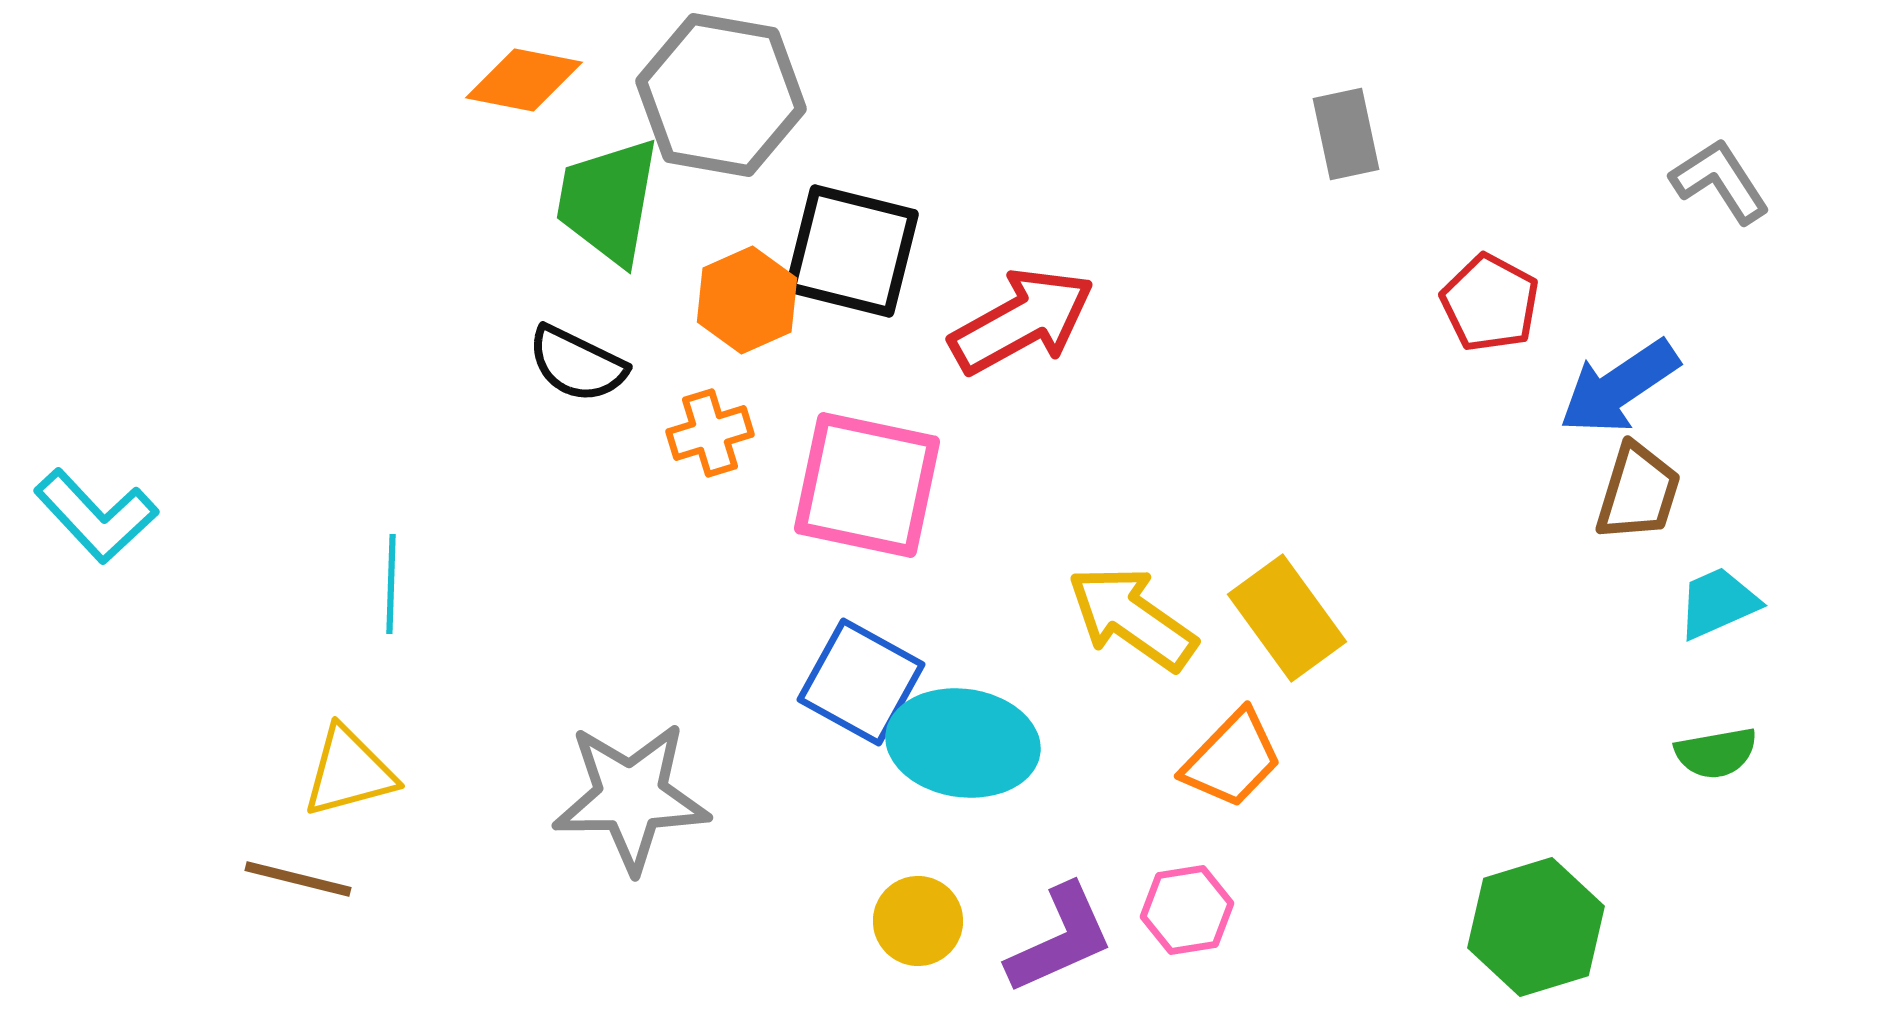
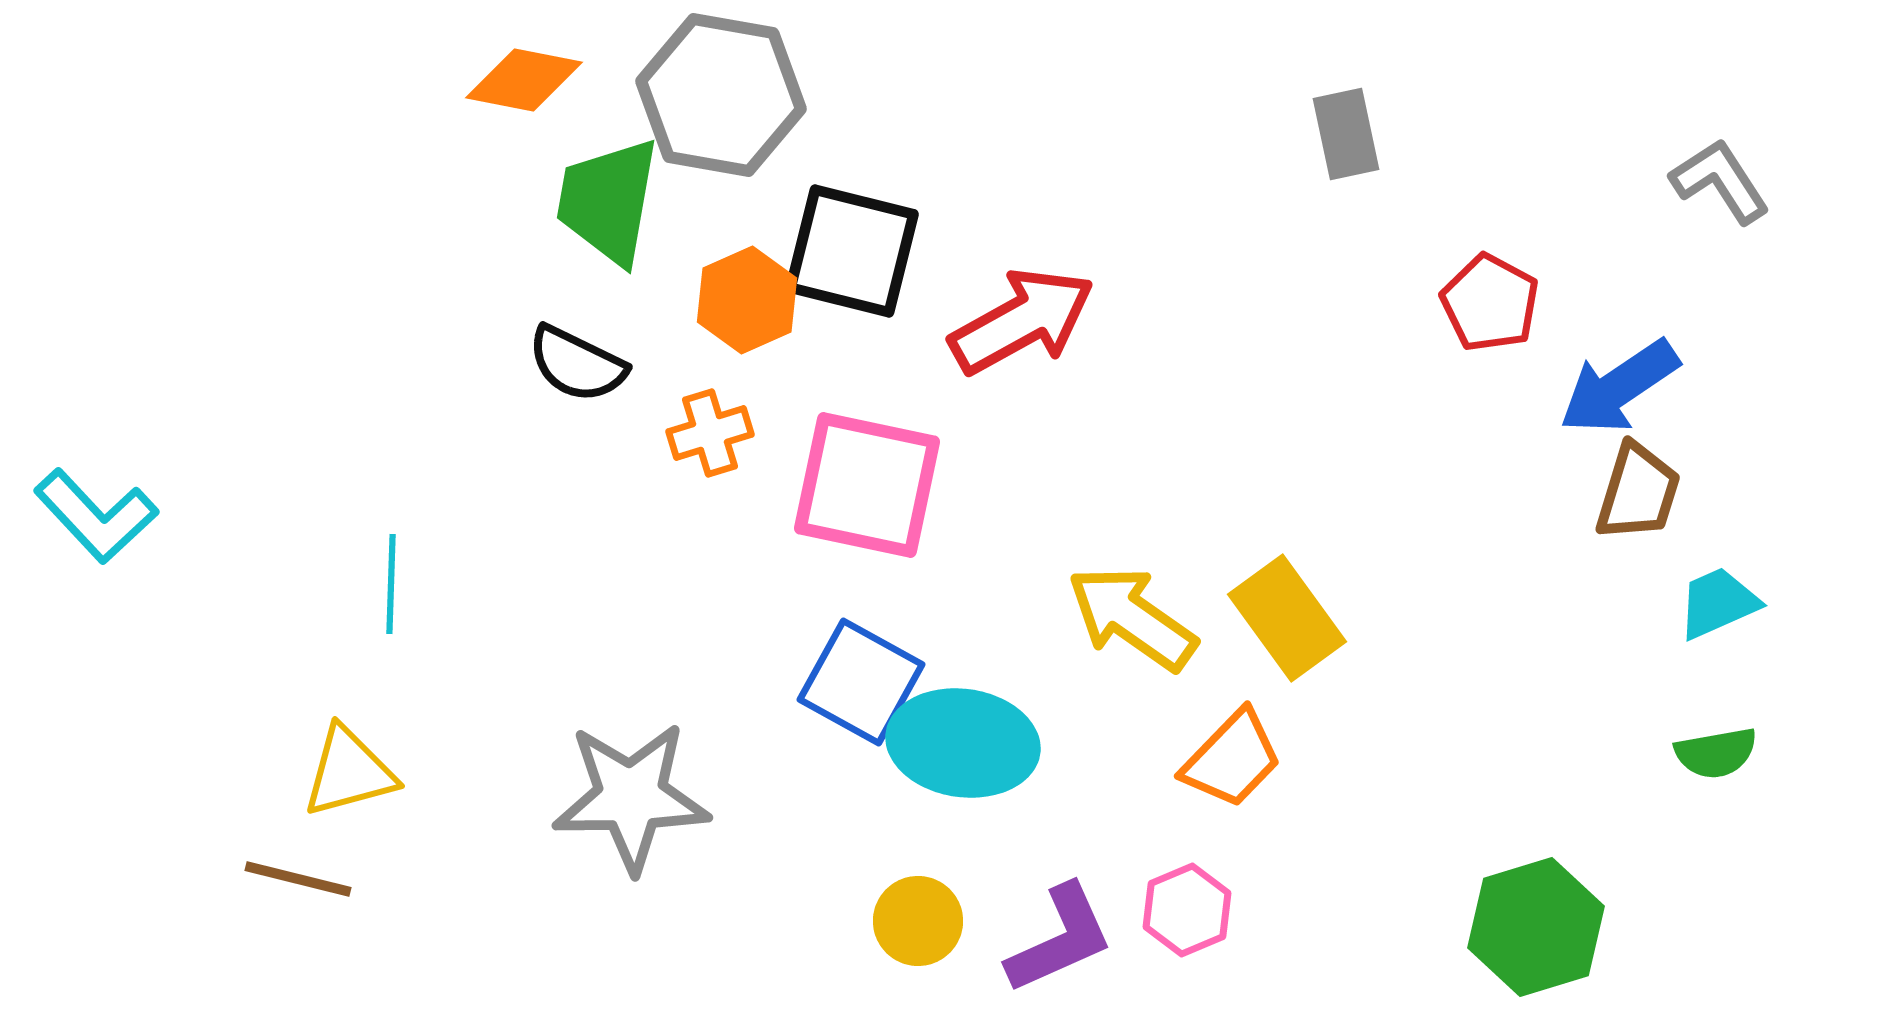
pink hexagon: rotated 14 degrees counterclockwise
